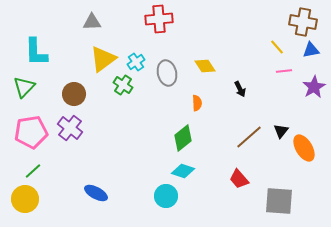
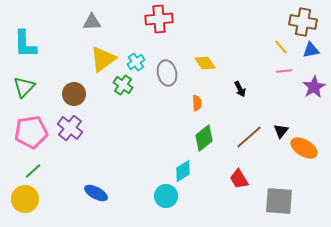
yellow line: moved 4 px right
cyan L-shape: moved 11 px left, 8 px up
yellow diamond: moved 3 px up
green diamond: moved 21 px right
orange ellipse: rotated 28 degrees counterclockwise
cyan diamond: rotated 50 degrees counterclockwise
red trapezoid: rotated 10 degrees clockwise
